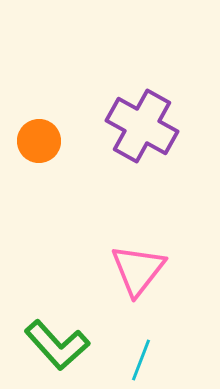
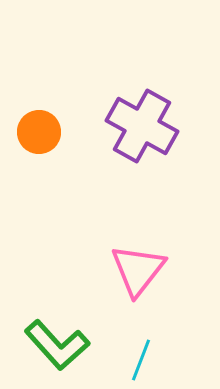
orange circle: moved 9 px up
